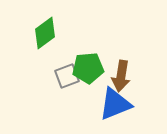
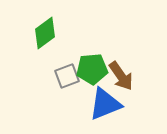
green pentagon: moved 4 px right, 1 px down
brown arrow: rotated 44 degrees counterclockwise
blue triangle: moved 10 px left
